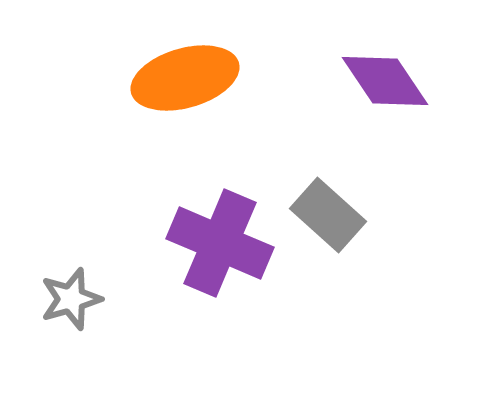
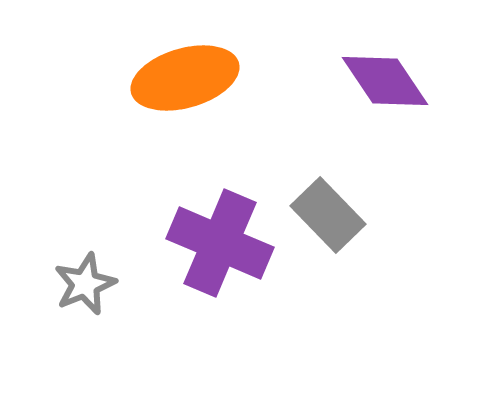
gray rectangle: rotated 4 degrees clockwise
gray star: moved 14 px right, 15 px up; rotated 6 degrees counterclockwise
